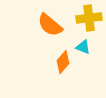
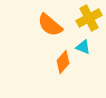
yellow cross: rotated 20 degrees counterclockwise
